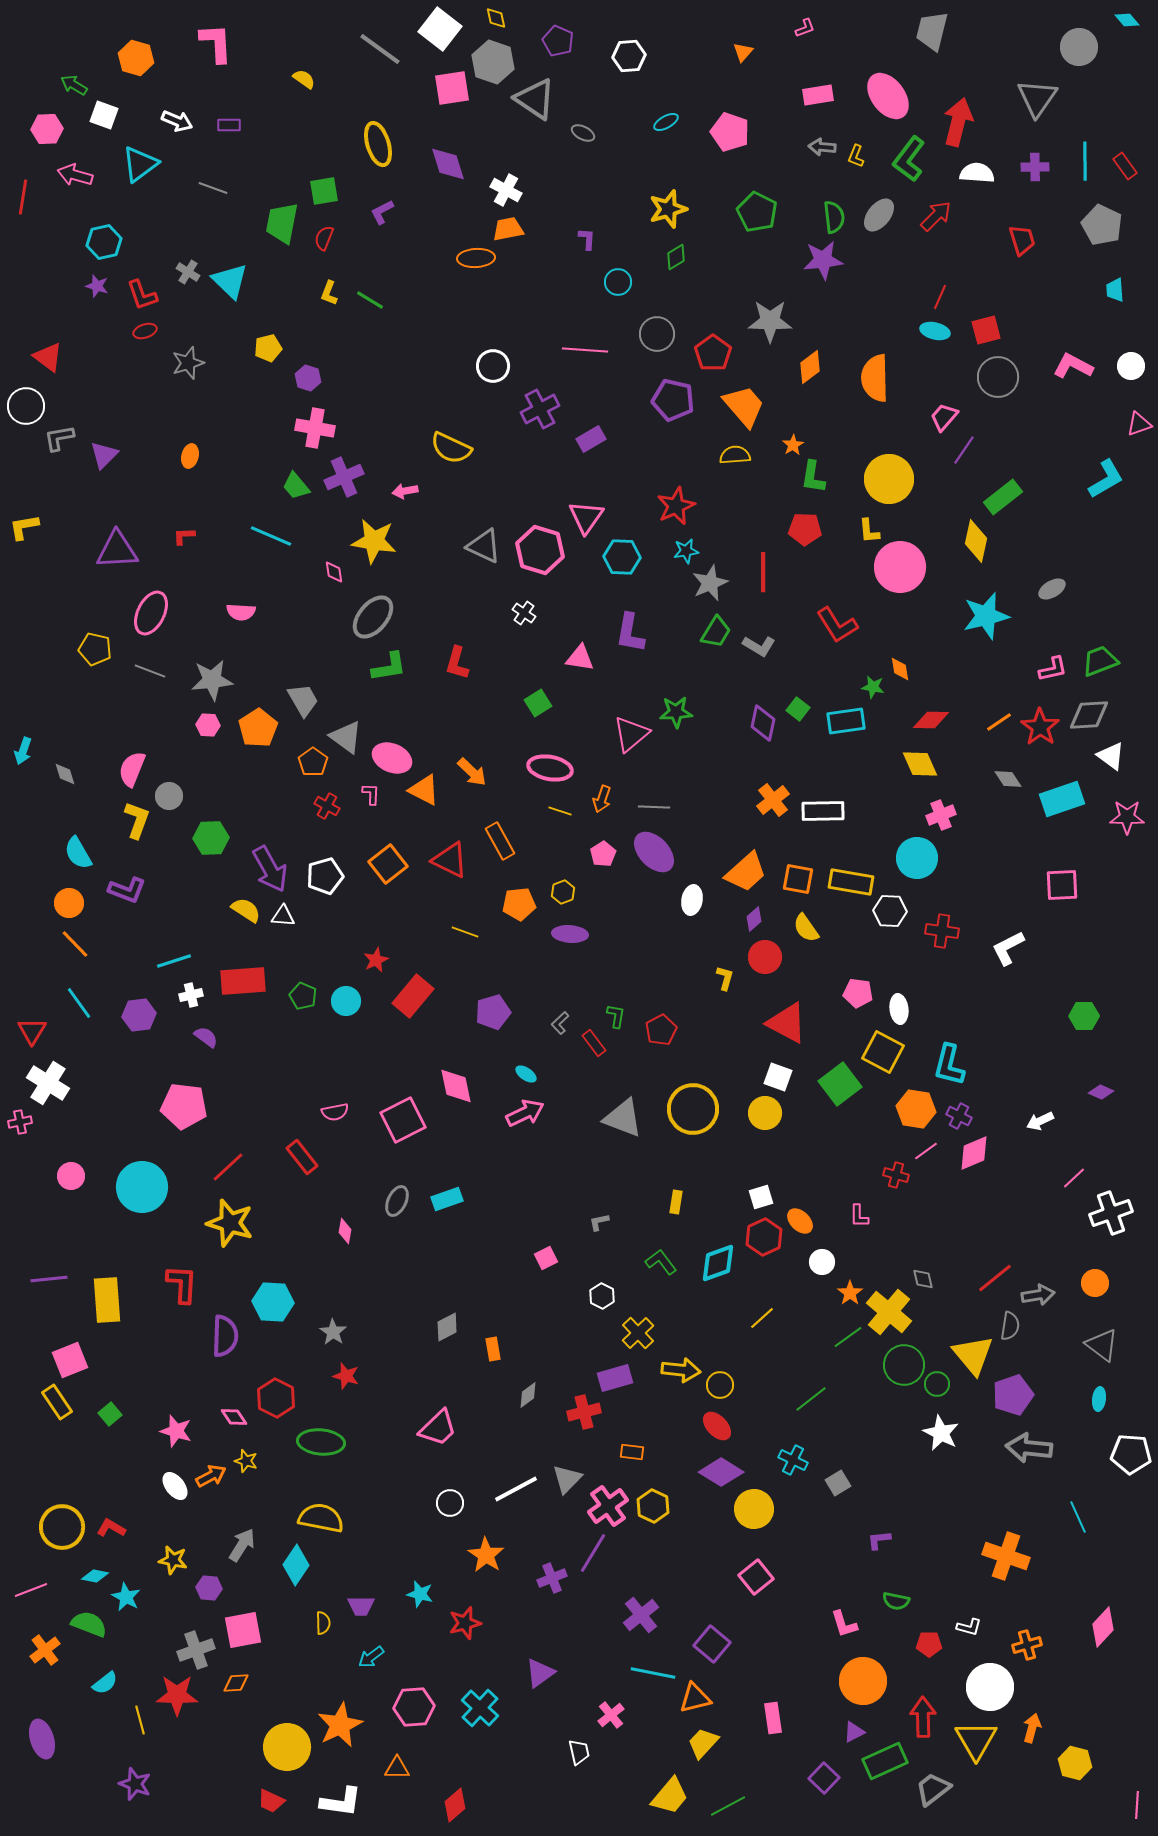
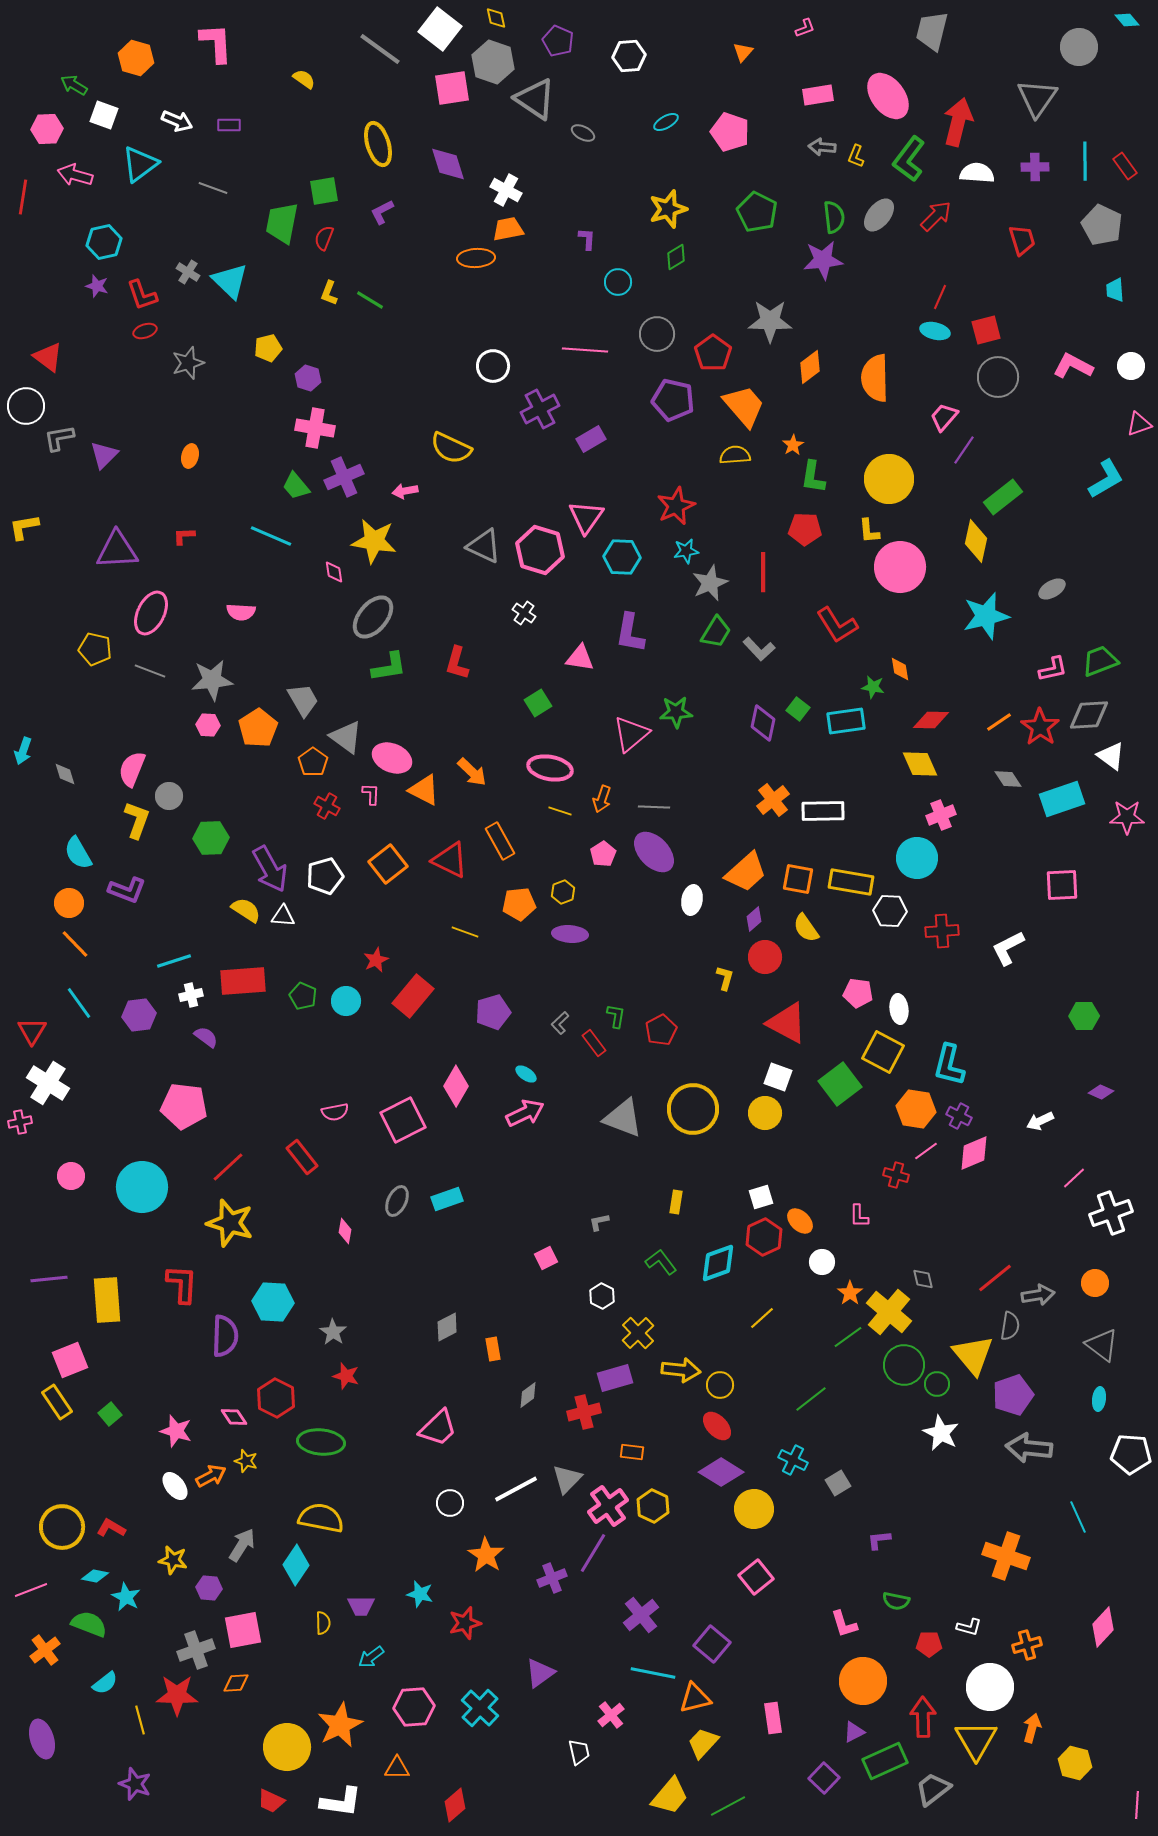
gray L-shape at (759, 646): moved 3 px down; rotated 16 degrees clockwise
red cross at (942, 931): rotated 12 degrees counterclockwise
pink diamond at (456, 1086): rotated 42 degrees clockwise
